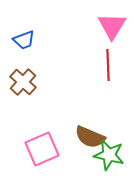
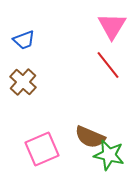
red line: rotated 36 degrees counterclockwise
